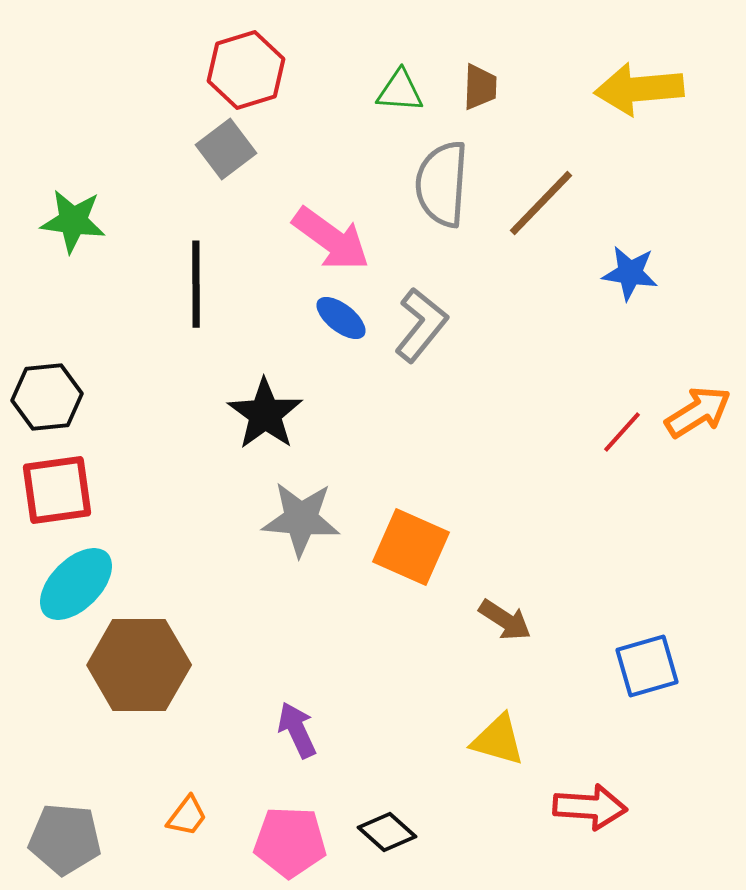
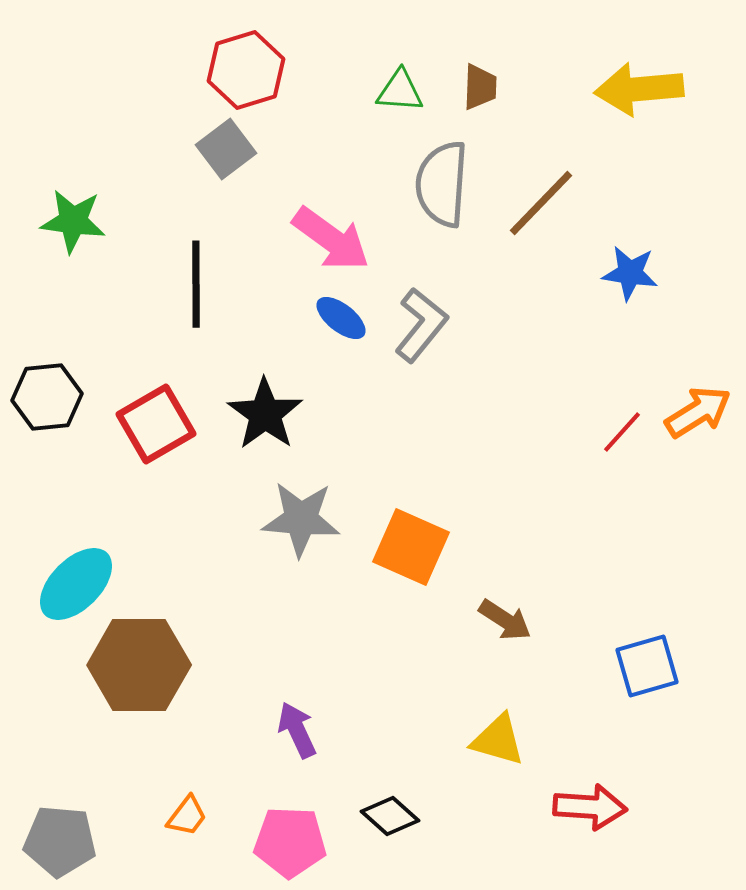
red square: moved 99 px right, 66 px up; rotated 22 degrees counterclockwise
black diamond: moved 3 px right, 16 px up
gray pentagon: moved 5 px left, 2 px down
